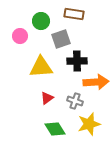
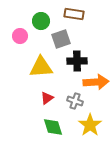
yellow star: moved 1 px right, 1 px down; rotated 20 degrees counterclockwise
green diamond: moved 2 px left, 2 px up; rotated 15 degrees clockwise
